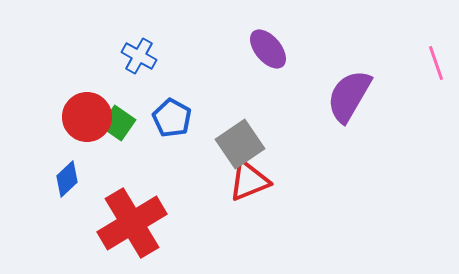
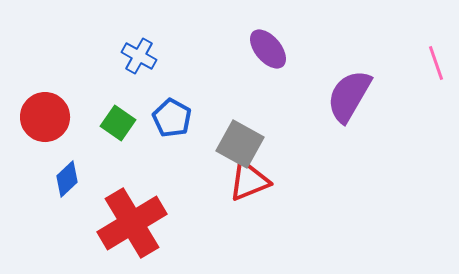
red circle: moved 42 px left
gray square: rotated 27 degrees counterclockwise
